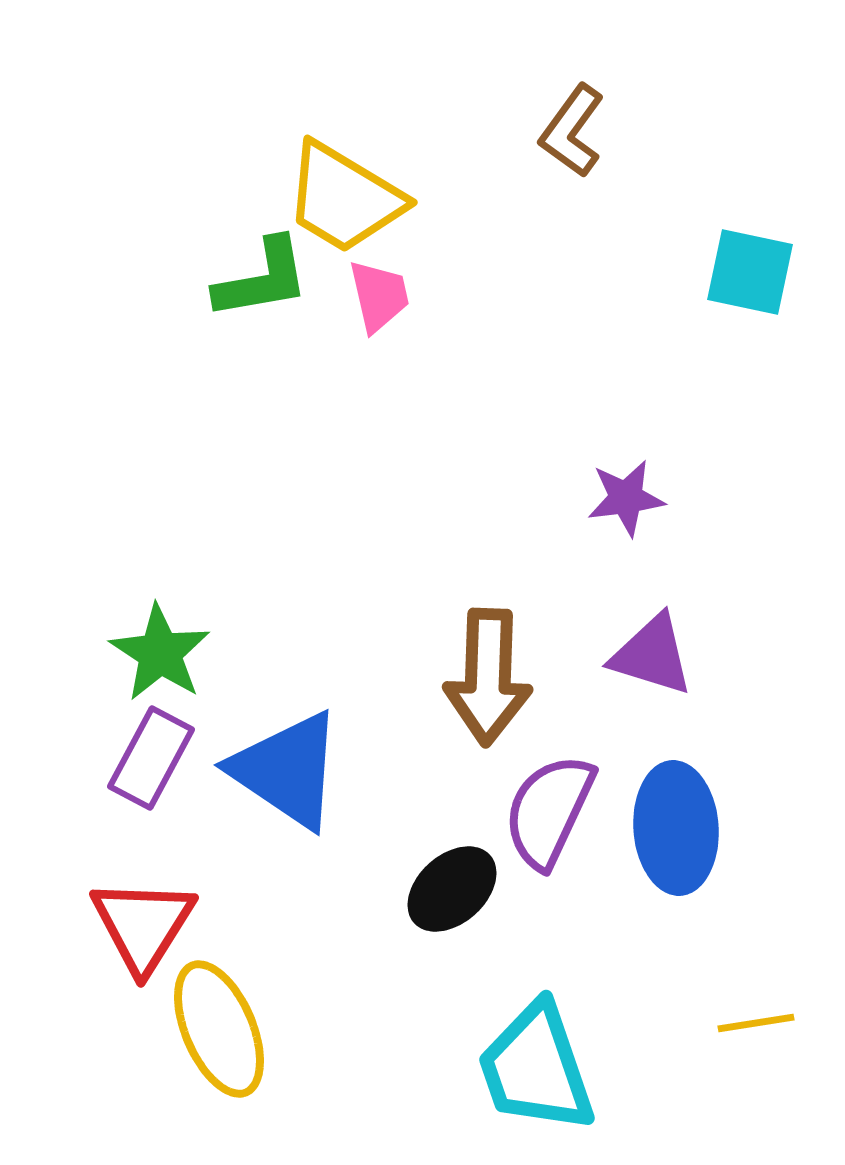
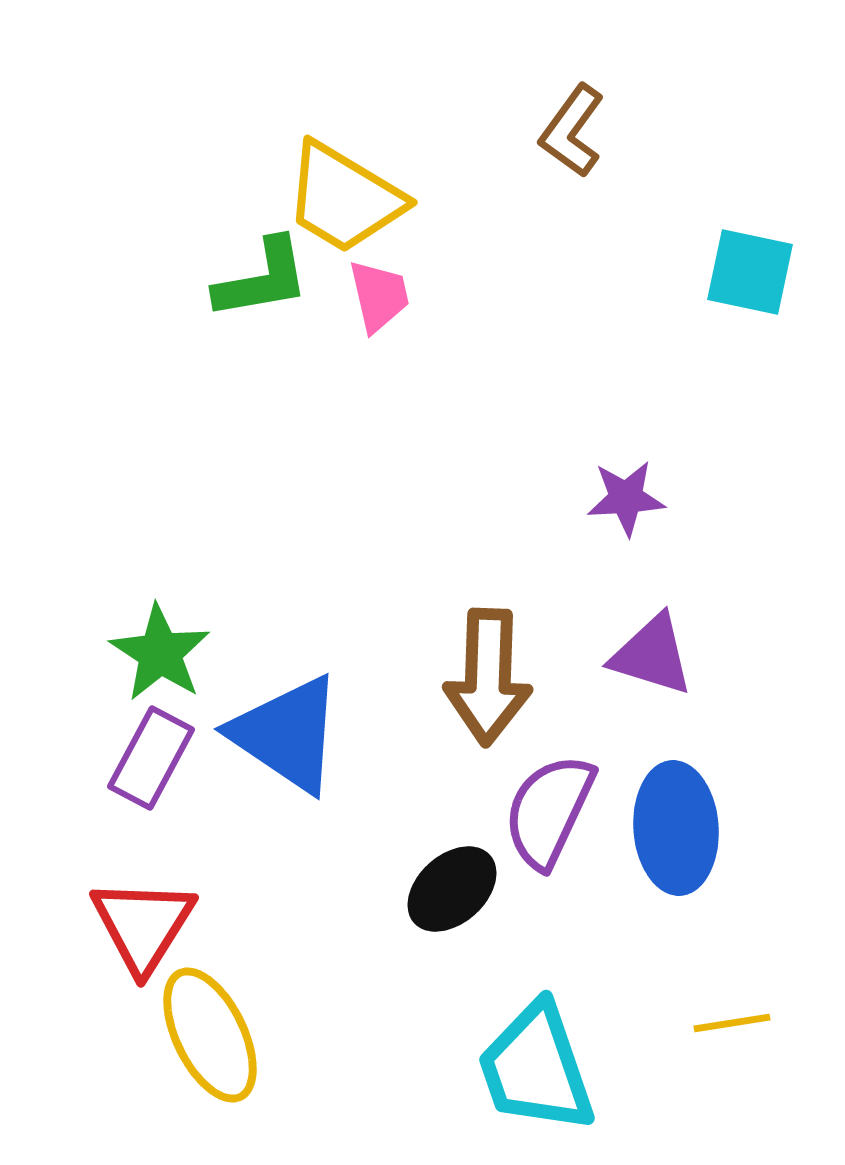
purple star: rotated 4 degrees clockwise
blue triangle: moved 36 px up
yellow line: moved 24 px left
yellow ellipse: moved 9 px left, 6 px down; rotated 3 degrees counterclockwise
